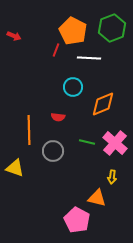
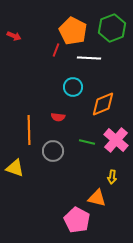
pink cross: moved 1 px right, 3 px up
